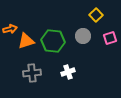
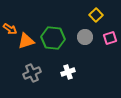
orange arrow: rotated 48 degrees clockwise
gray circle: moved 2 px right, 1 px down
green hexagon: moved 3 px up
gray cross: rotated 18 degrees counterclockwise
